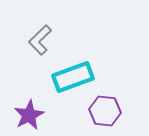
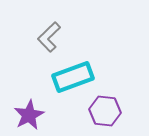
gray L-shape: moved 9 px right, 3 px up
